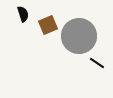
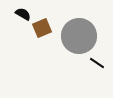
black semicircle: rotated 42 degrees counterclockwise
brown square: moved 6 px left, 3 px down
